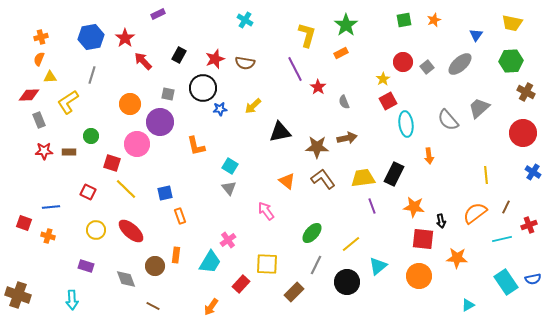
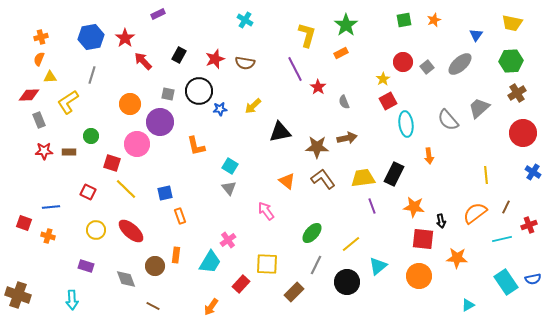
black circle at (203, 88): moved 4 px left, 3 px down
brown cross at (526, 92): moved 9 px left, 1 px down; rotated 30 degrees clockwise
